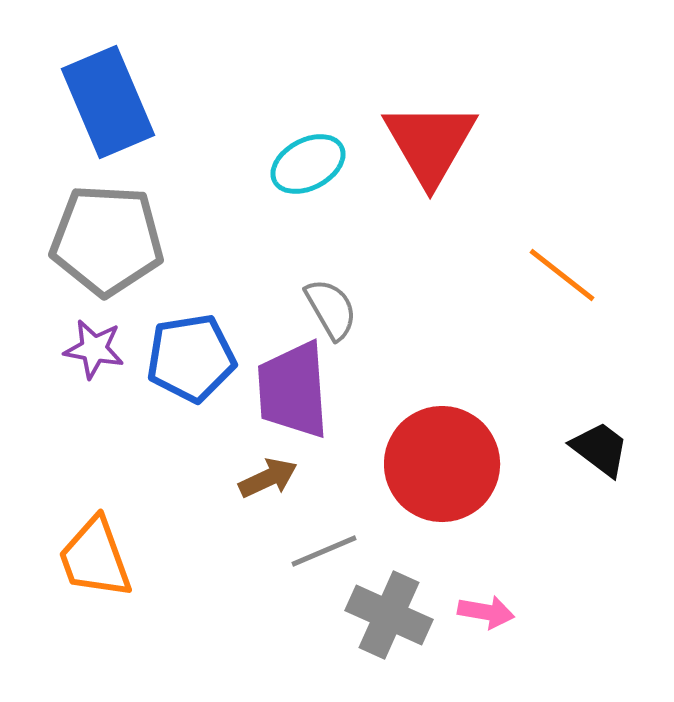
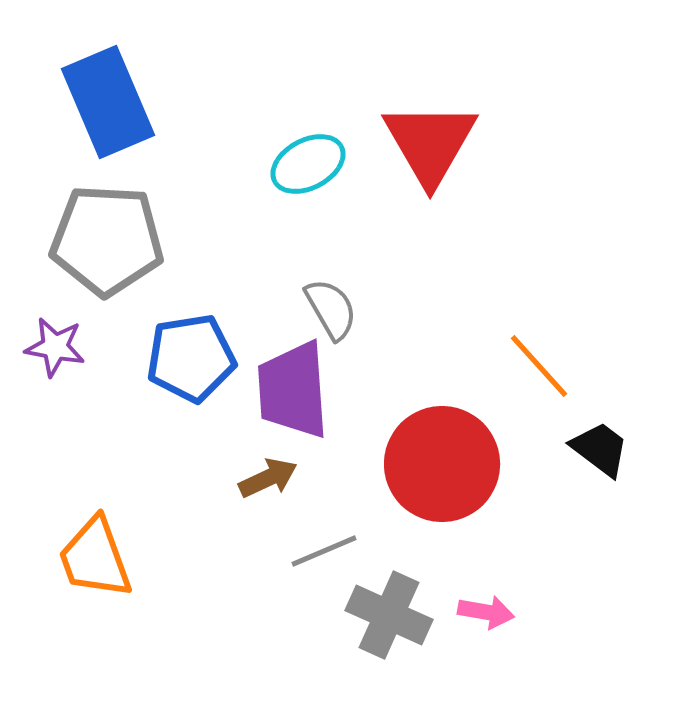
orange line: moved 23 px left, 91 px down; rotated 10 degrees clockwise
purple star: moved 39 px left, 2 px up
